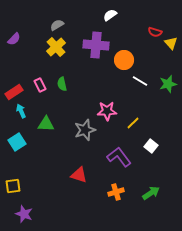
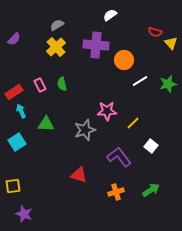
white line: rotated 63 degrees counterclockwise
green arrow: moved 3 px up
